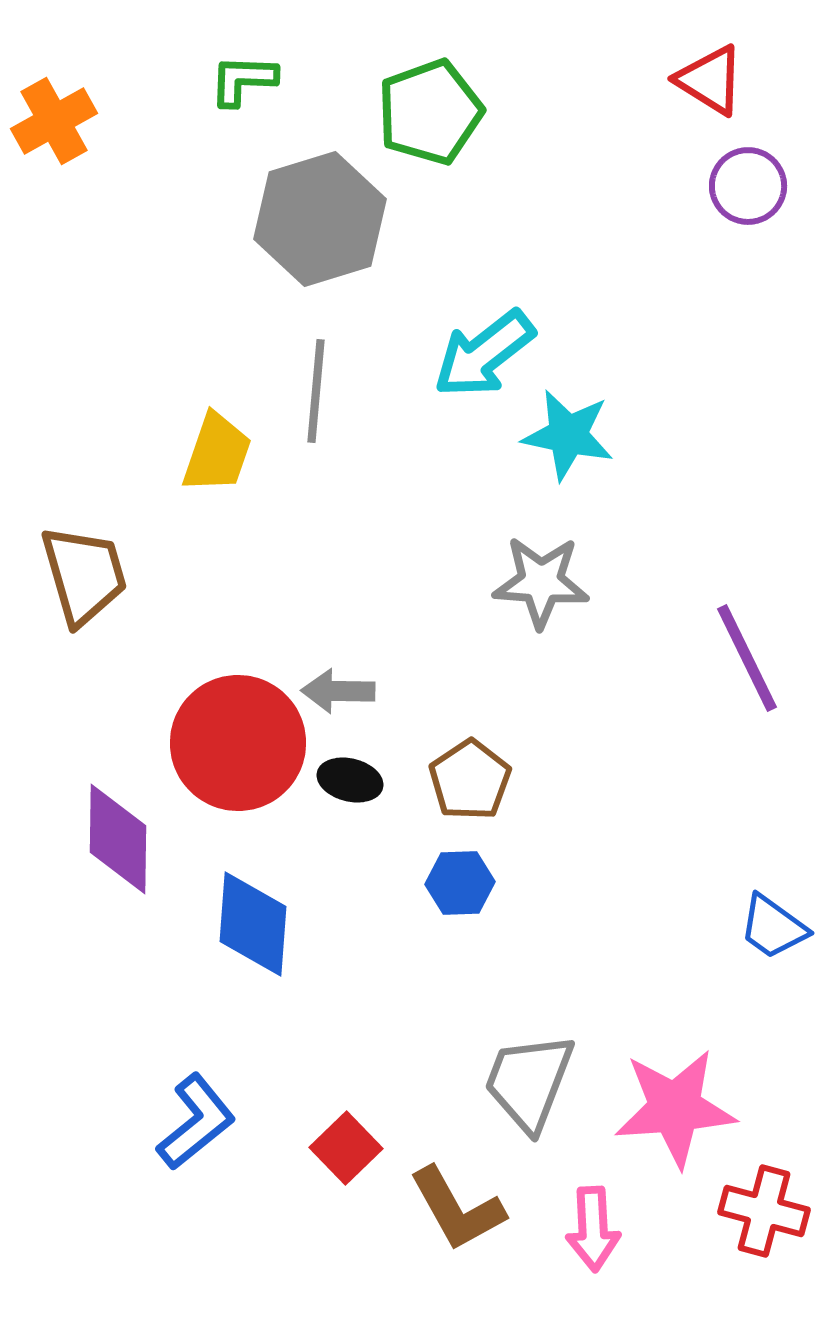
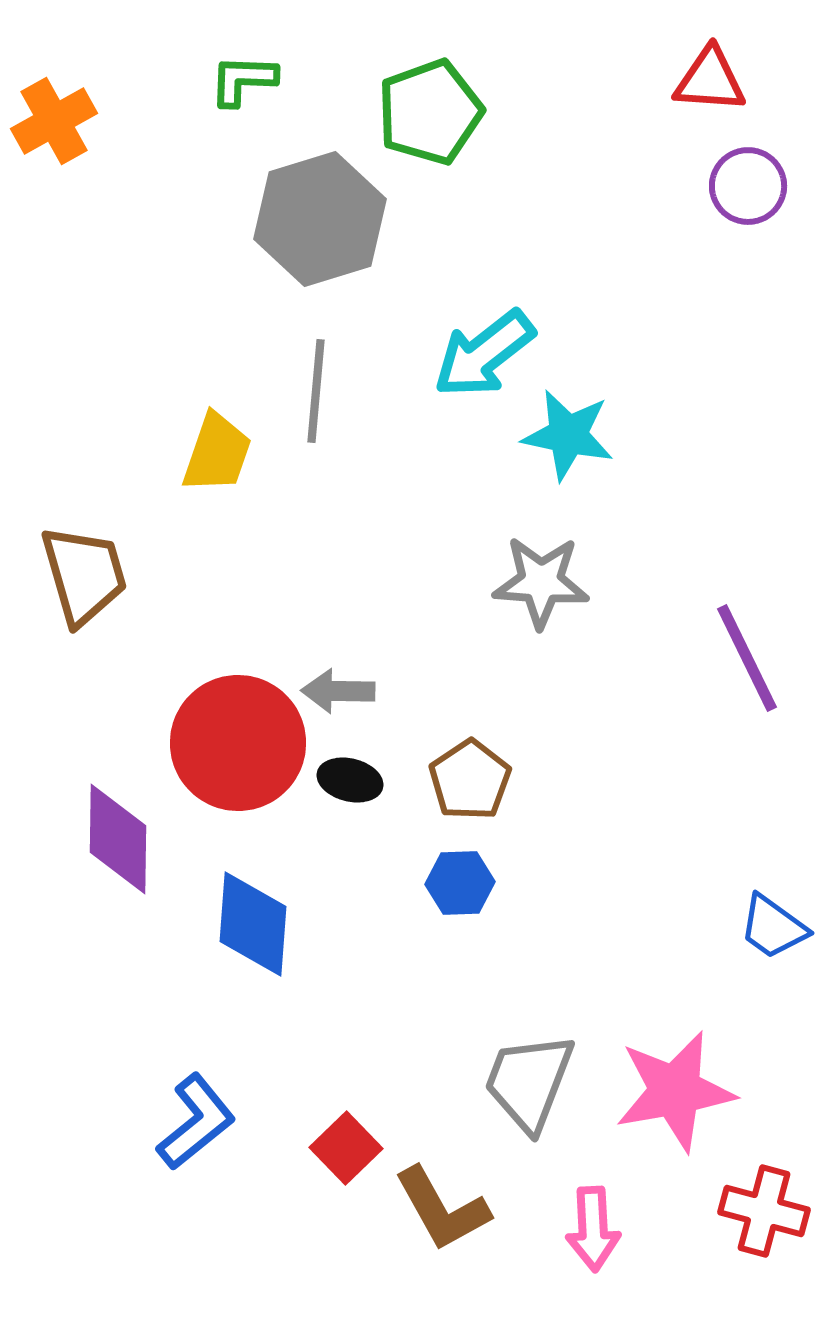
red triangle: rotated 28 degrees counterclockwise
pink star: moved 17 px up; rotated 6 degrees counterclockwise
brown L-shape: moved 15 px left
